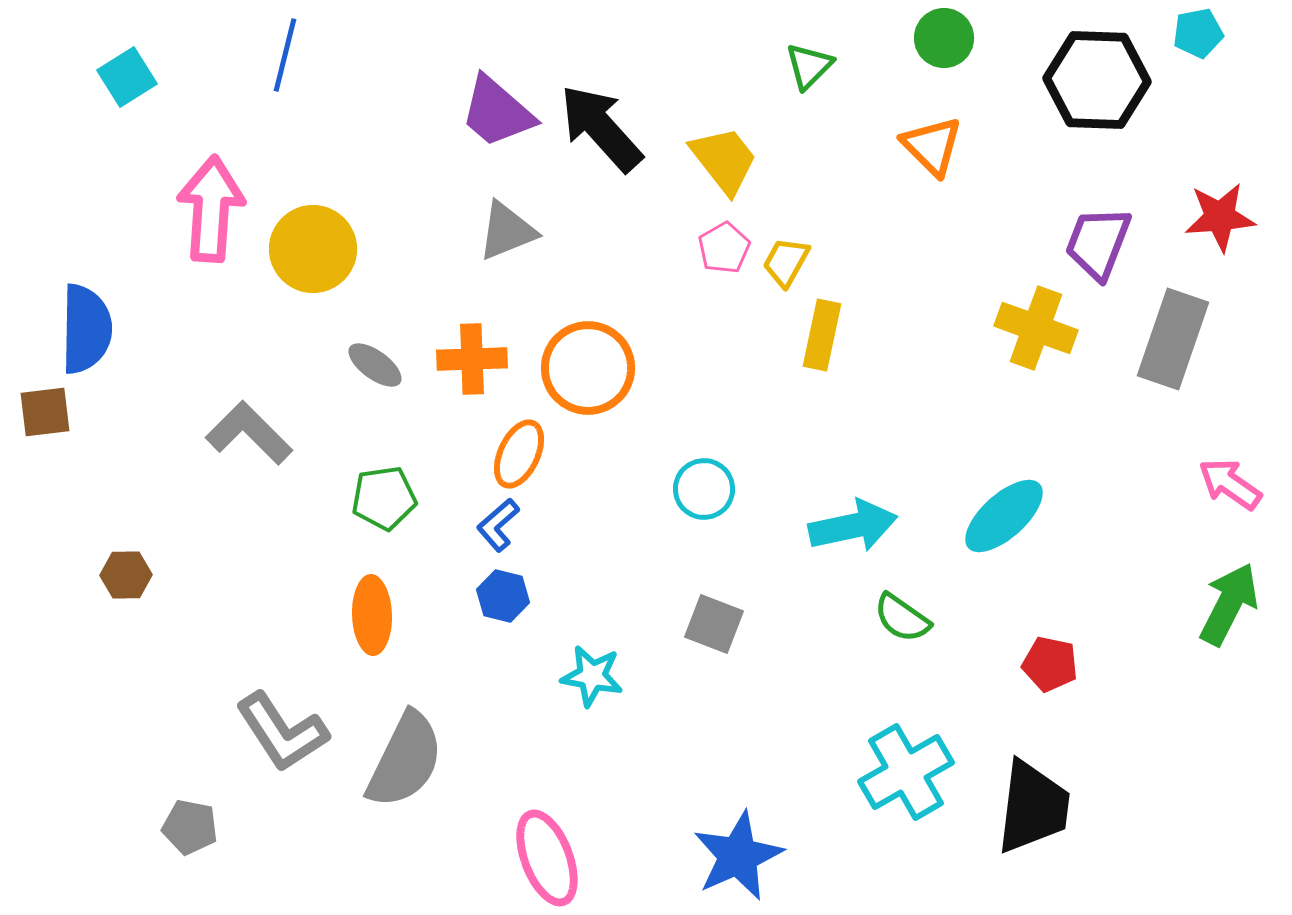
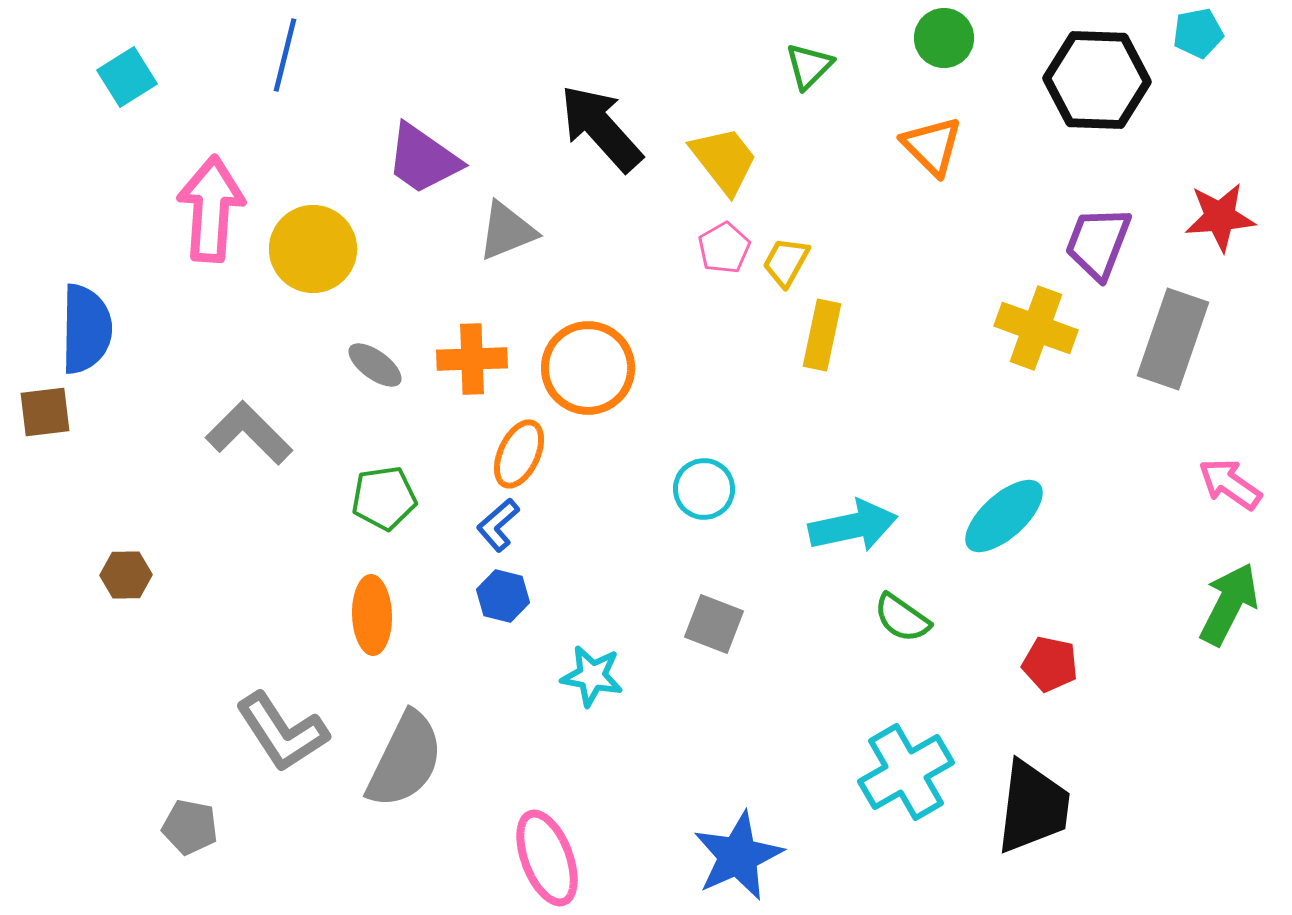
purple trapezoid at (497, 112): moved 74 px left, 47 px down; rotated 6 degrees counterclockwise
